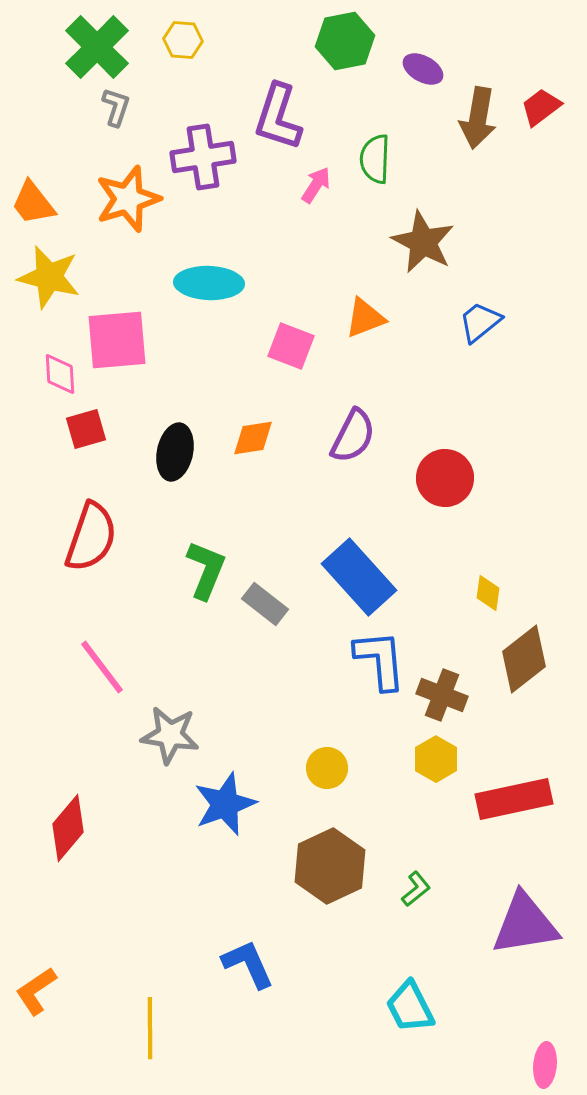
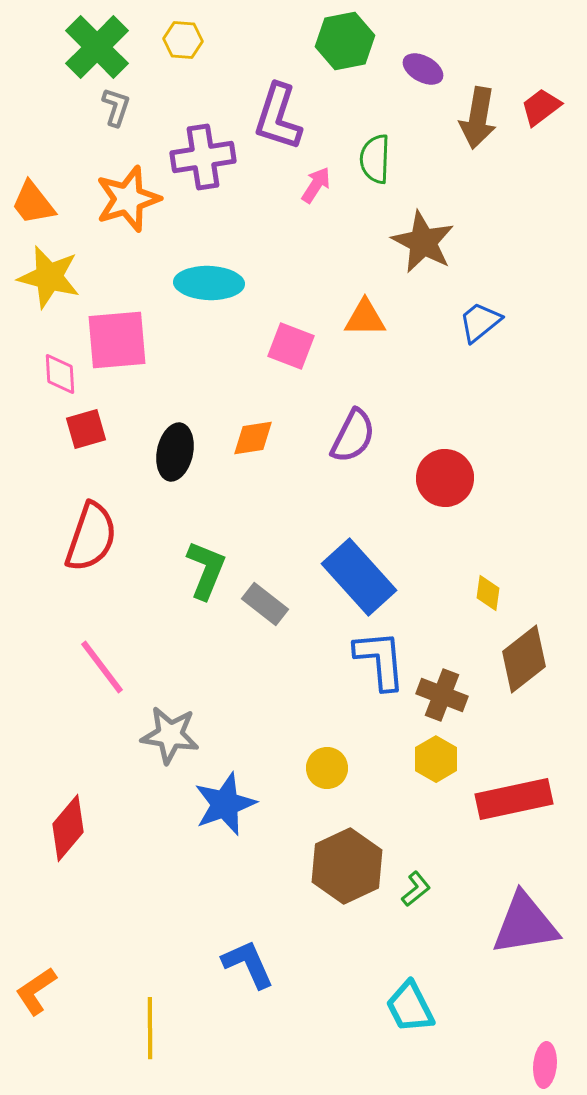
orange triangle at (365, 318): rotated 21 degrees clockwise
brown hexagon at (330, 866): moved 17 px right
